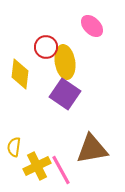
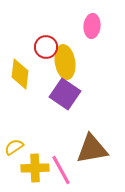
pink ellipse: rotated 50 degrees clockwise
yellow semicircle: rotated 48 degrees clockwise
yellow cross: moved 2 px left, 2 px down; rotated 24 degrees clockwise
